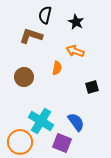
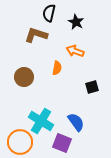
black semicircle: moved 4 px right, 2 px up
brown L-shape: moved 5 px right, 1 px up
